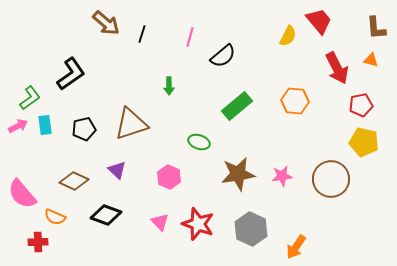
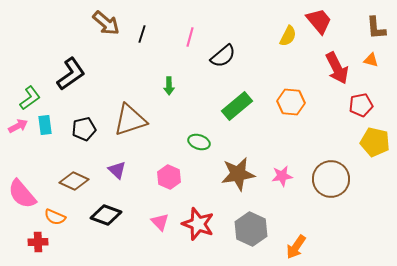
orange hexagon: moved 4 px left, 1 px down
brown triangle: moved 1 px left, 4 px up
yellow pentagon: moved 11 px right
